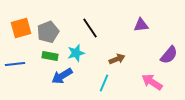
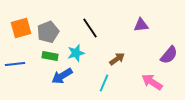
brown arrow: rotated 14 degrees counterclockwise
